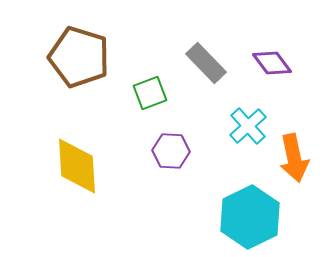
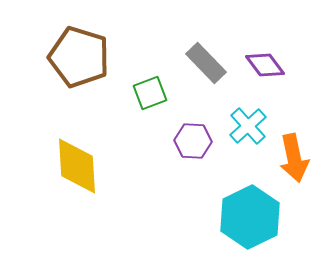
purple diamond: moved 7 px left, 2 px down
purple hexagon: moved 22 px right, 10 px up
